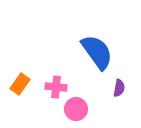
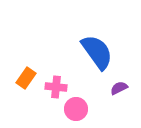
orange rectangle: moved 6 px right, 6 px up
purple semicircle: rotated 126 degrees counterclockwise
